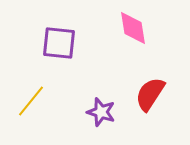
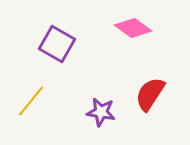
pink diamond: rotated 45 degrees counterclockwise
purple square: moved 2 px left, 1 px down; rotated 24 degrees clockwise
purple star: rotated 8 degrees counterclockwise
